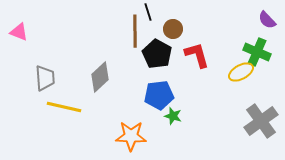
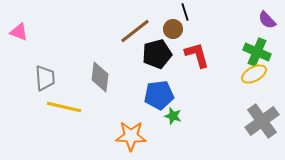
black line: moved 37 px right
brown line: rotated 52 degrees clockwise
black pentagon: rotated 28 degrees clockwise
yellow ellipse: moved 13 px right, 2 px down
gray diamond: rotated 40 degrees counterclockwise
gray cross: moved 1 px right
